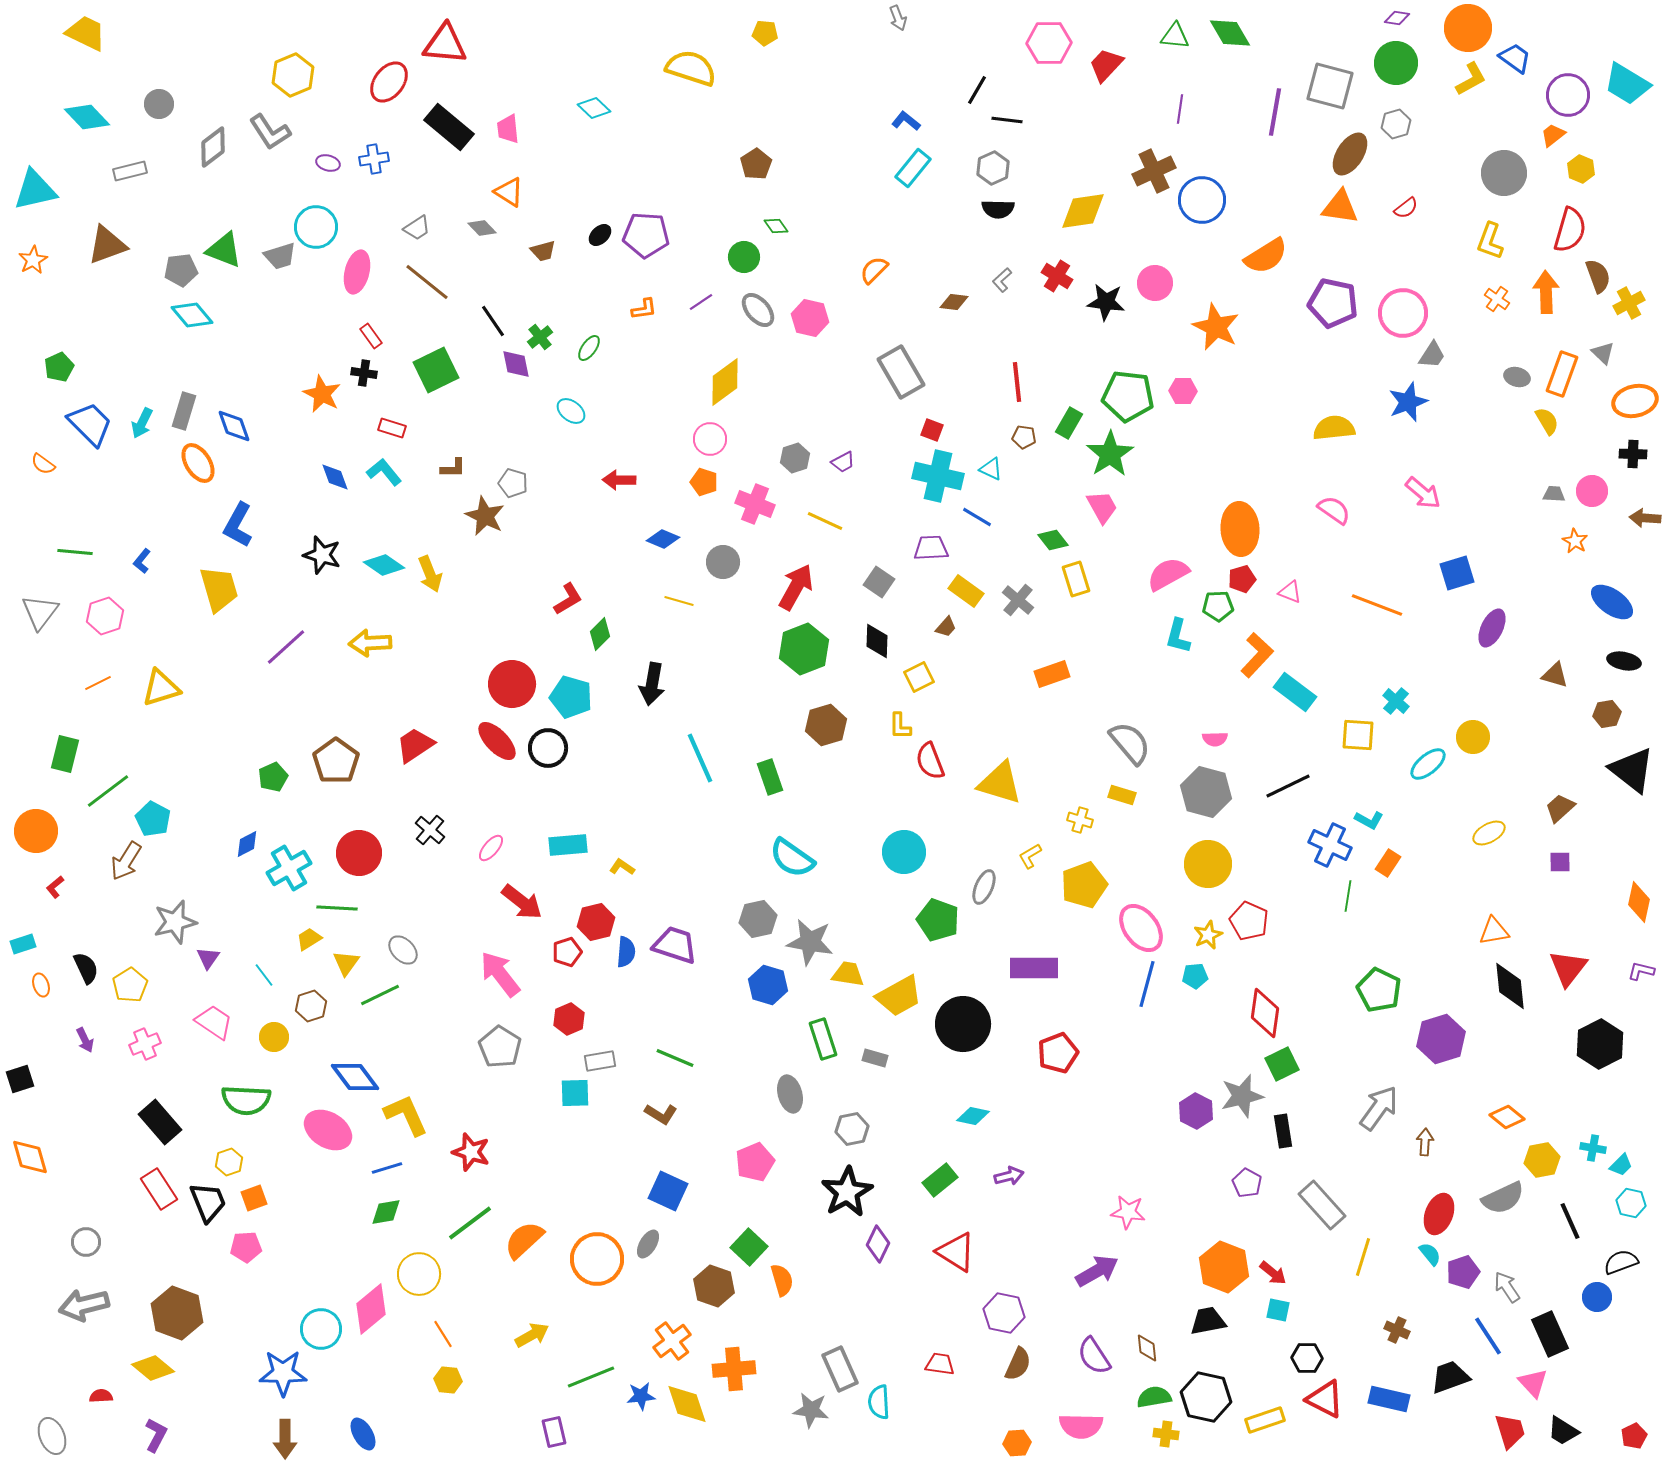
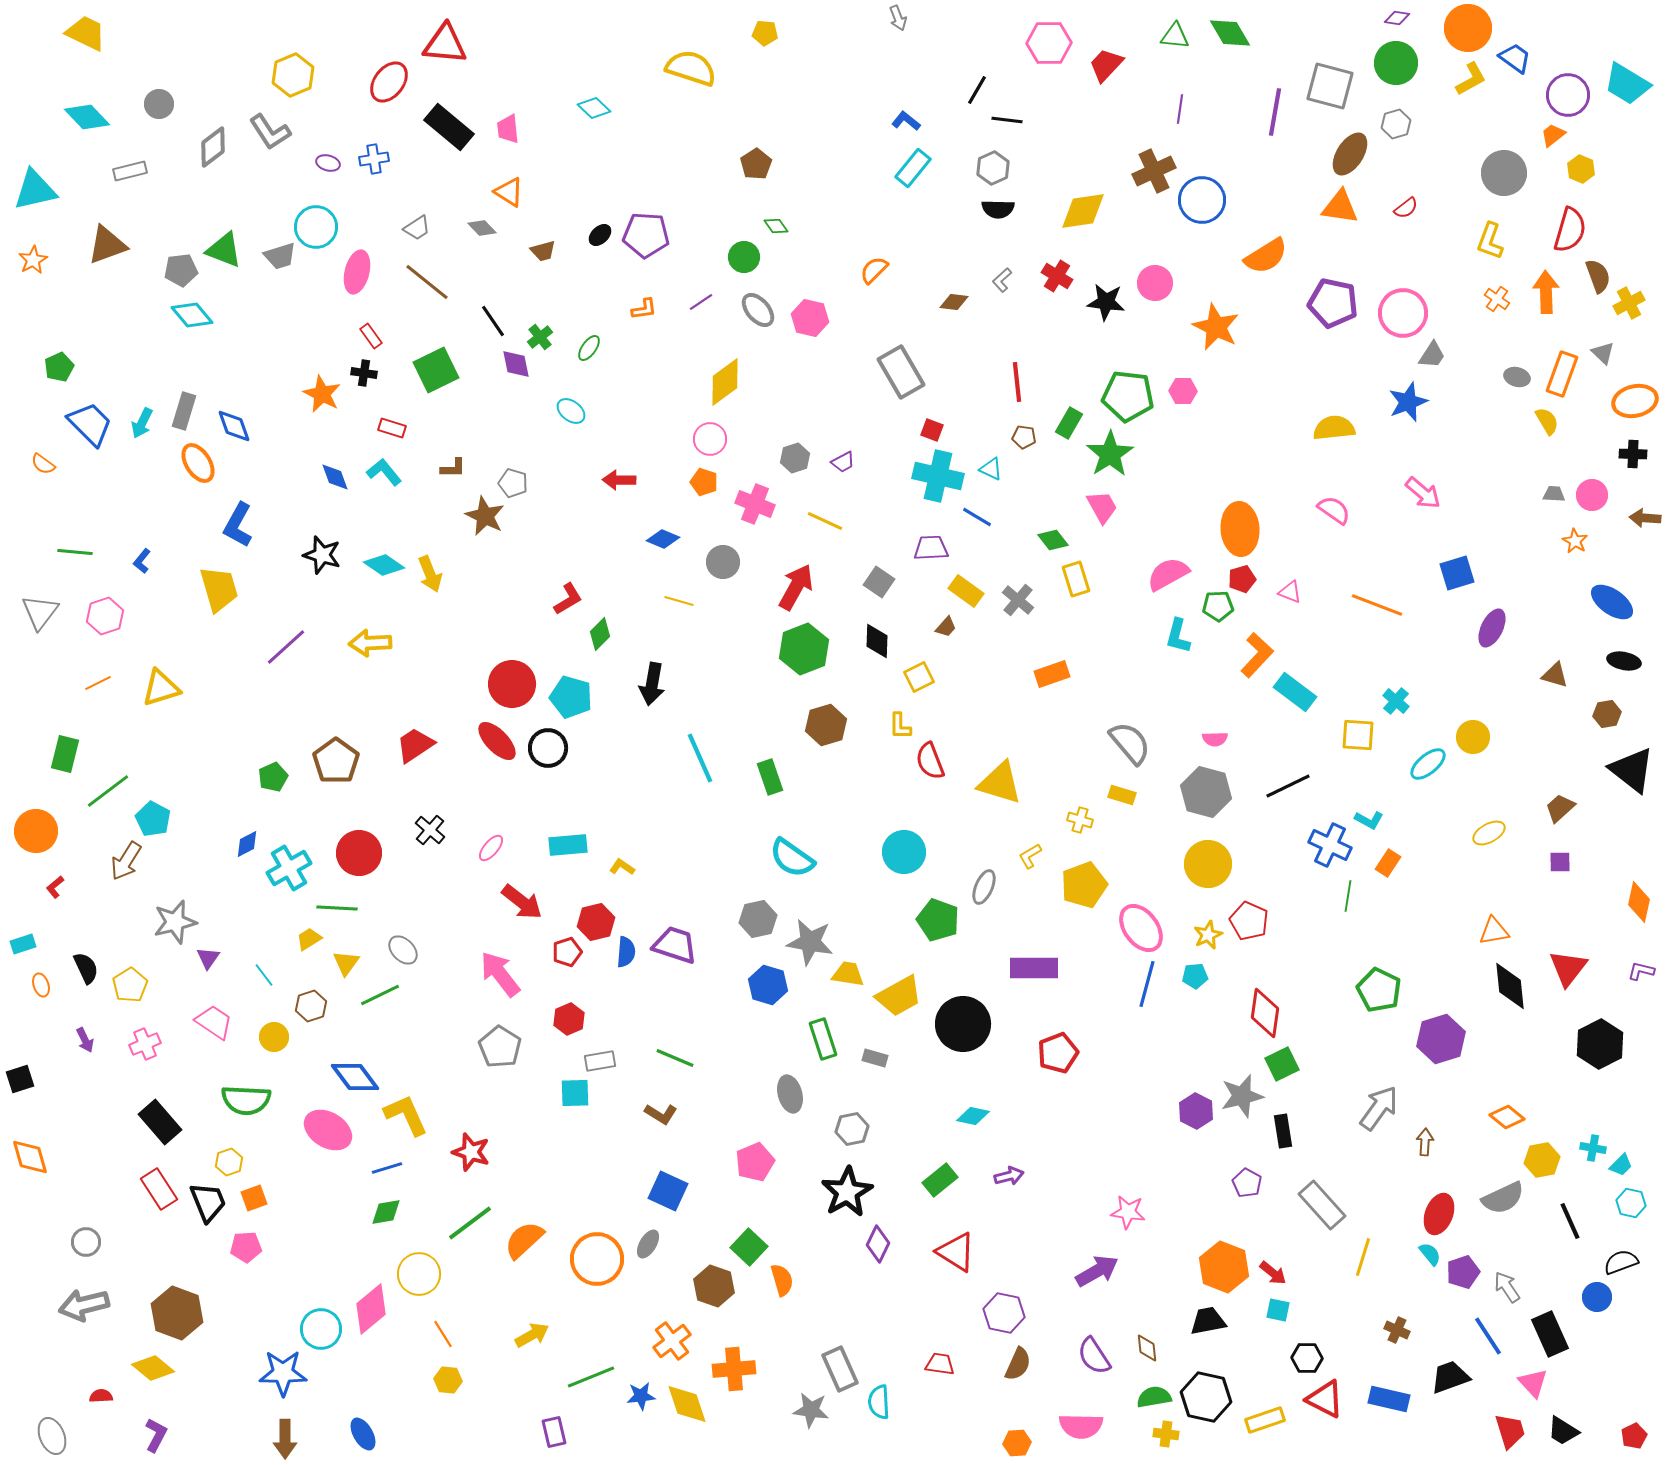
pink circle at (1592, 491): moved 4 px down
